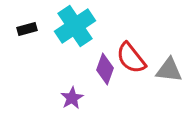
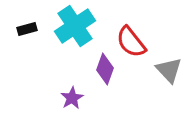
red semicircle: moved 16 px up
gray triangle: rotated 40 degrees clockwise
